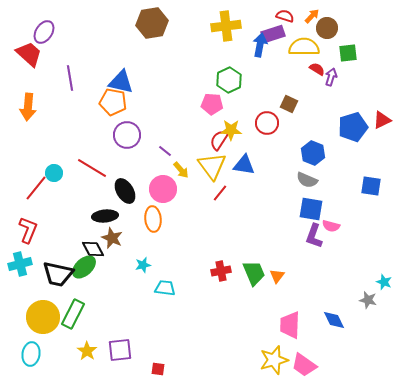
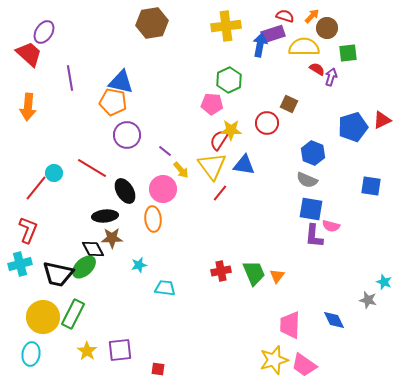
purple L-shape at (314, 236): rotated 15 degrees counterclockwise
brown star at (112, 238): rotated 25 degrees counterclockwise
cyan star at (143, 265): moved 4 px left
